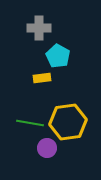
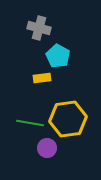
gray cross: rotated 15 degrees clockwise
yellow hexagon: moved 3 px up
